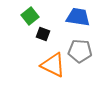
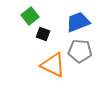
blue trapezoid: moved 5 px down; rotated 30 degrees counterclockwise
